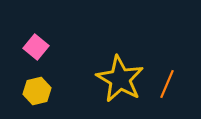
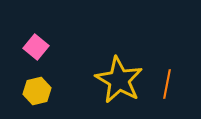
yellow star: moved 1 px left, 1 px down
orange line: rotated 12 degrees counterclockwise
